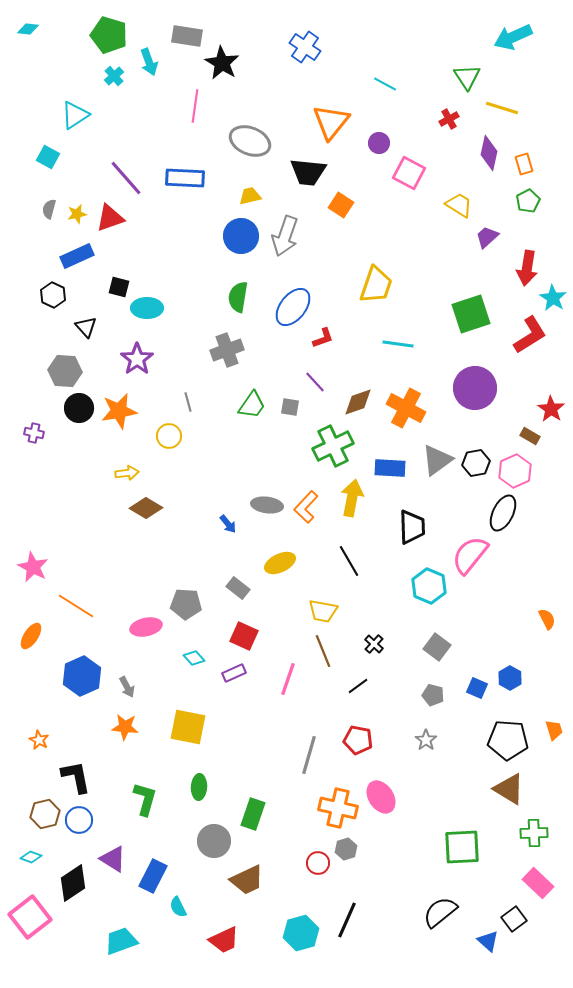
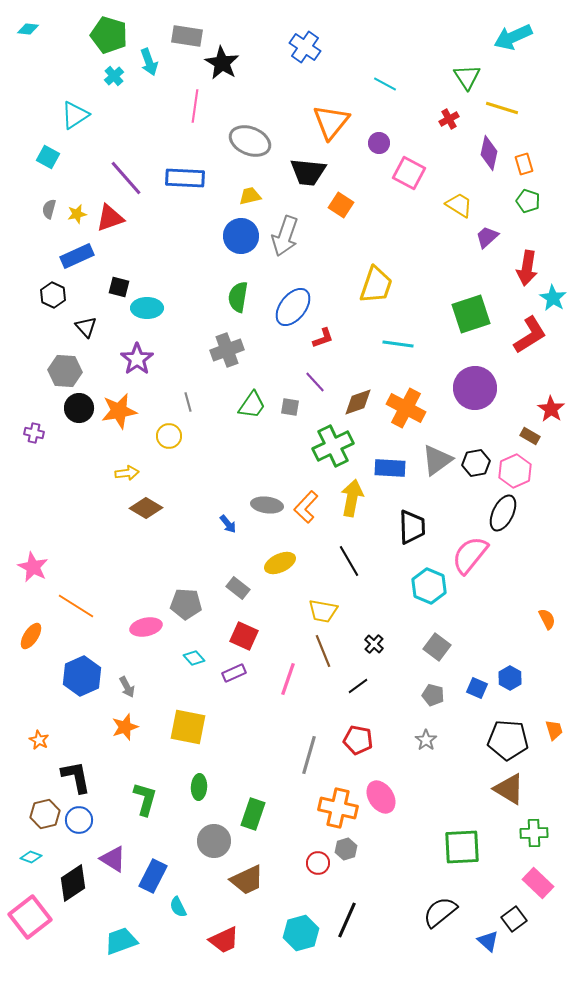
green pentagon at (528, 201): rotated 25 degrees counterclockwise
orange star at (125, 727): rotated 24 degrees counterclockwise
